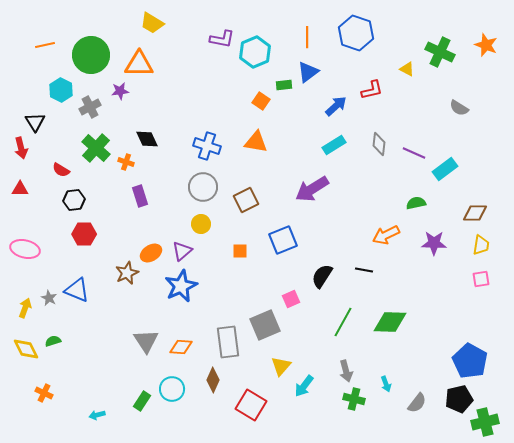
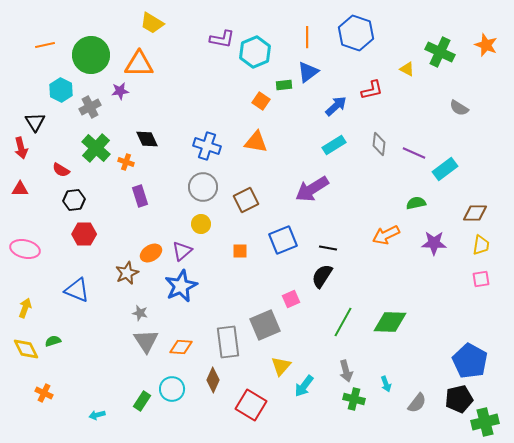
black line at (364, 270): moved 36 px left, 22 px up
gray star at (49, 298): moved 91 px right, 15 px down; rotated 14 degrees counterclockwise
